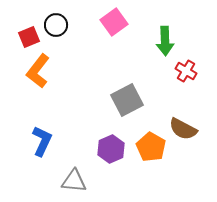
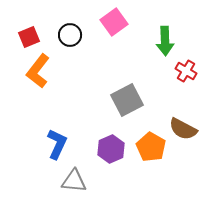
black circle: moved 14 px right, 10 px down
blue L-shape: moved 15 px right, 3 px down
